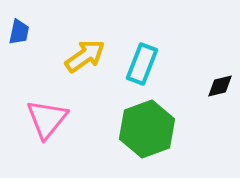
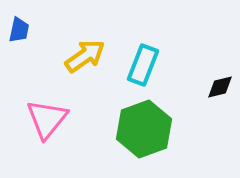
blue trapezoid: moved 2 px up
cyan rectangle: moved 1 px right, 1 px down
black diamond: moved 1 px down
green hexagon: moved 3 px left
